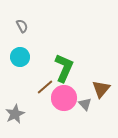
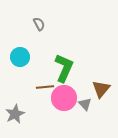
gray semicircle: moved 17 px right, 2 px up
brown line: rotated 36 degrees clockwise
